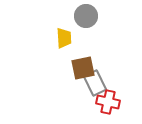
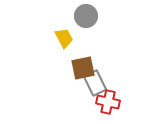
yellow trapezoid: rotated 25 degrees counterclockwise
